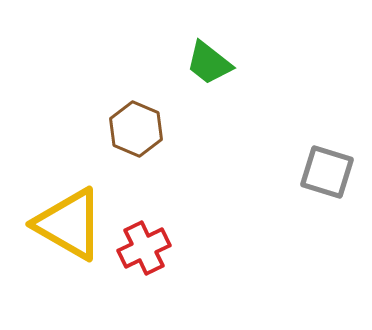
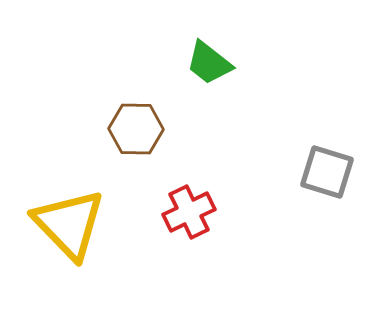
brown hexagon: rotated 22 degrees counterclockwise
yellow triangle: rotated 16 degrees clockwise
red cross: moved 45 px right, 36 px up
